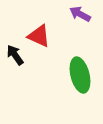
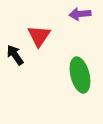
purple arrow: rotated 35 degrees counterclockwise
red triangle: rotated 40 degrees clockwise
